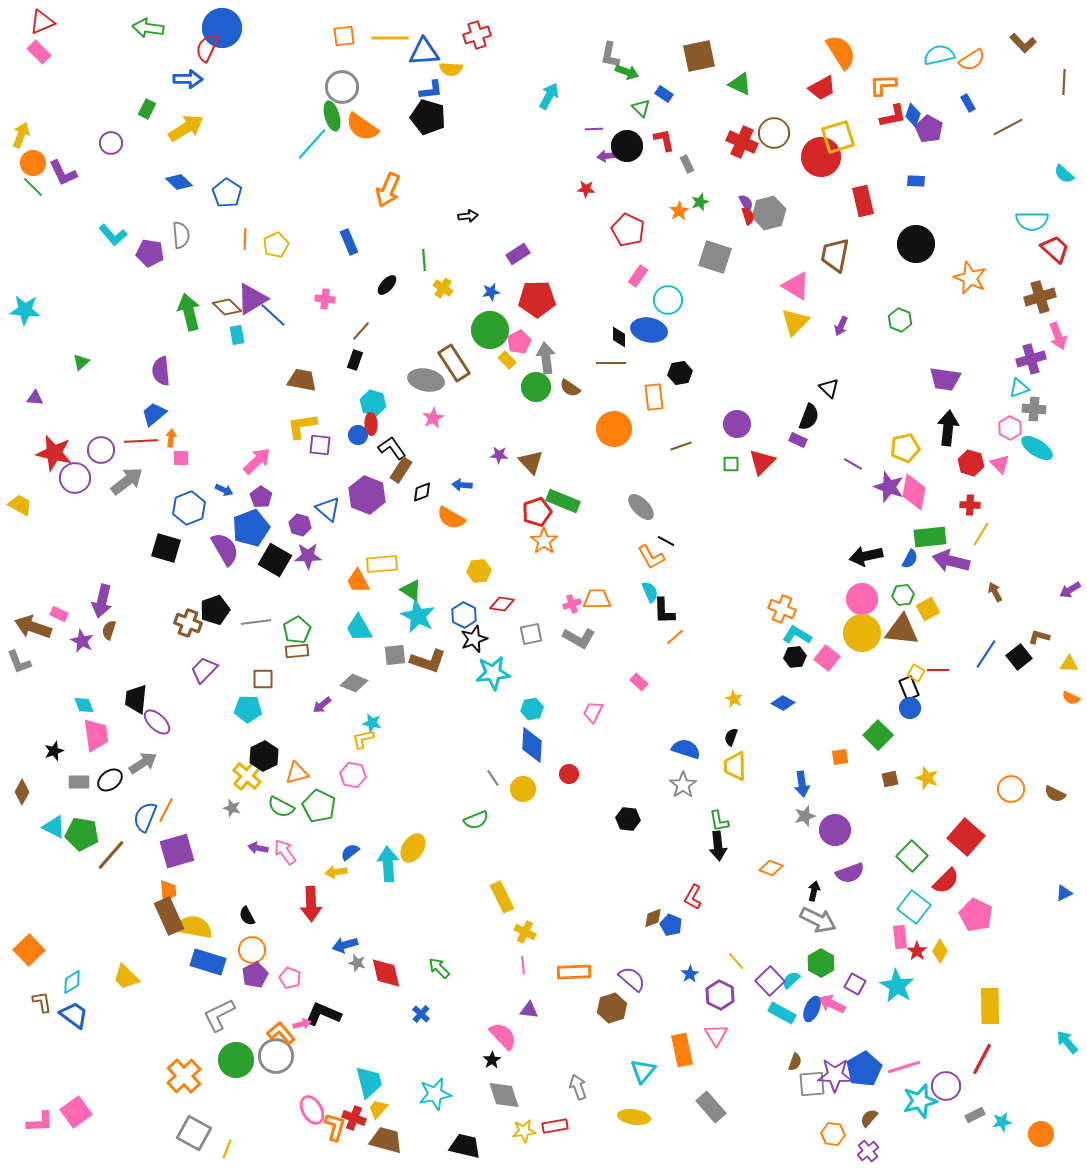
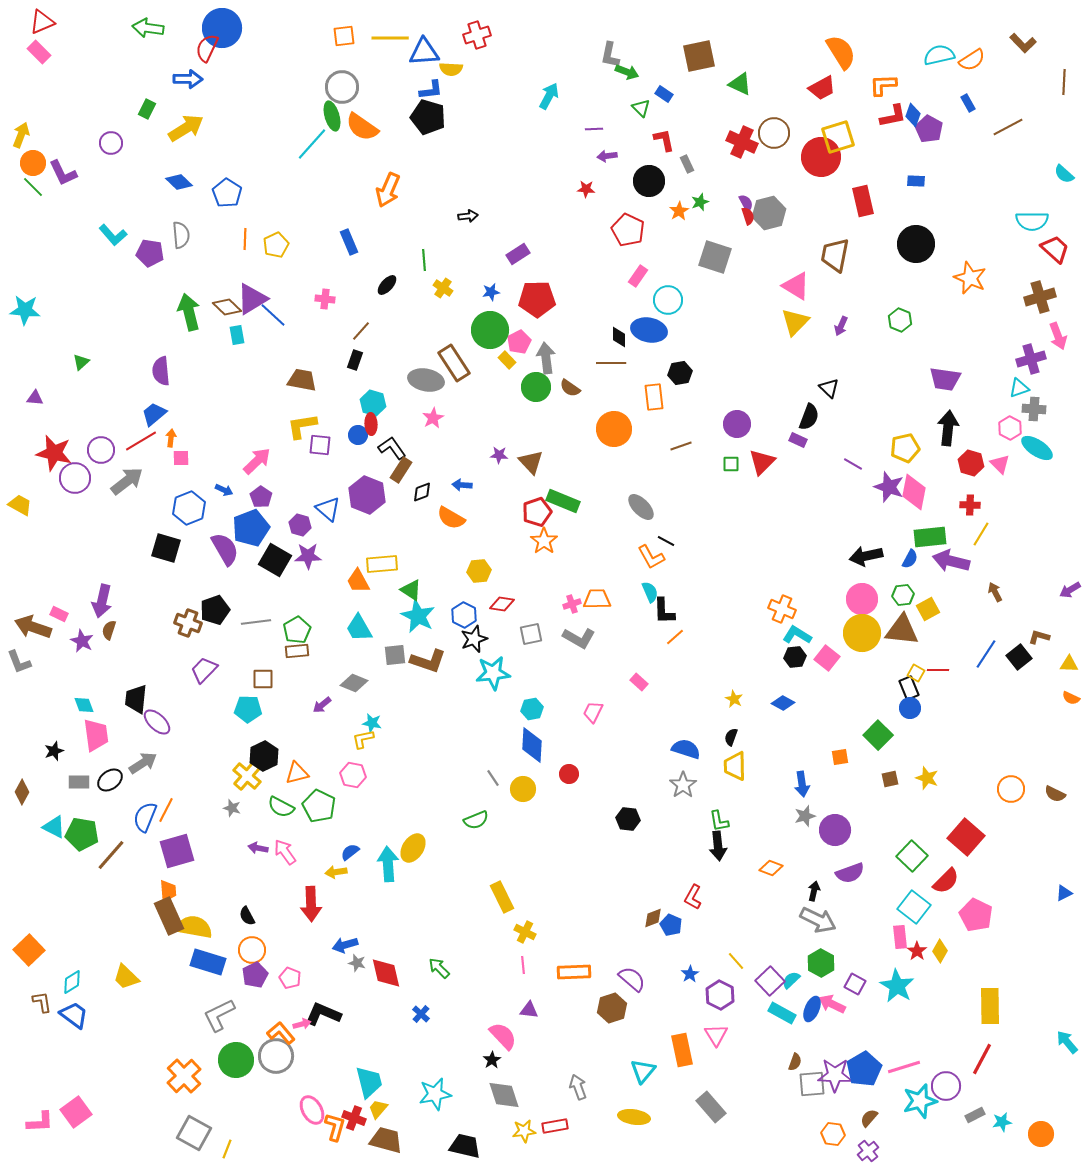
black circle at (627, 146): moved 22 px right, 35 px down
red line at (141, 441): rotated 28 degrees counterclockwise
